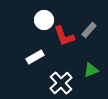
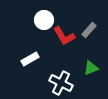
red L-shape: rotated 10 degrees counterclockwise
white rectangle: moved 5 px left, 2 px down
green triangle: moved 2 px up
white cross: rotated 20 degrees counterclockwise
